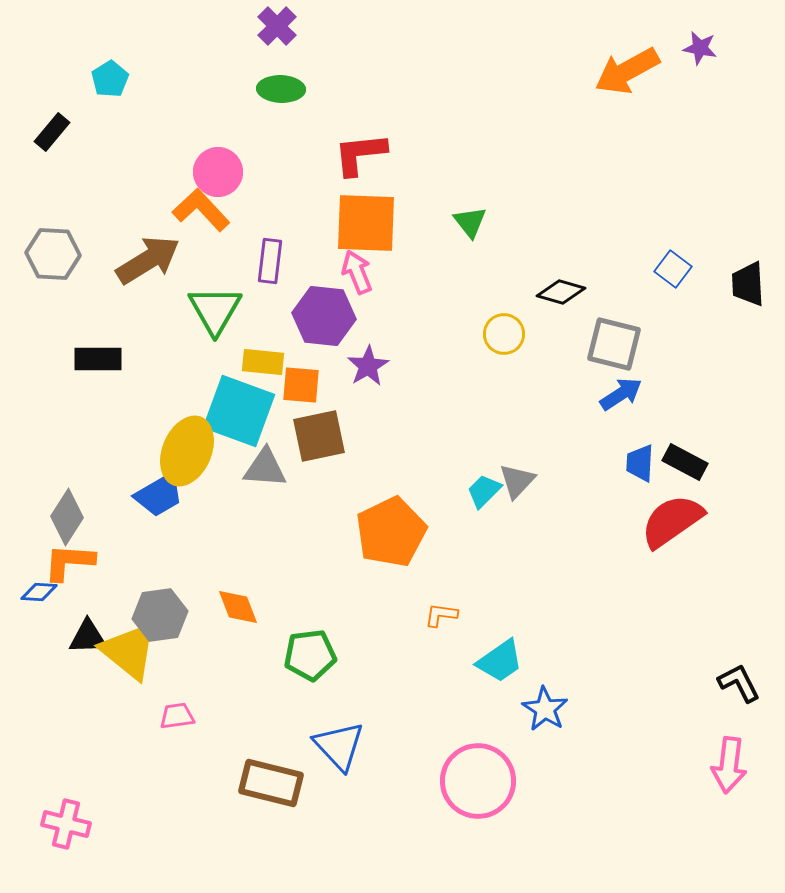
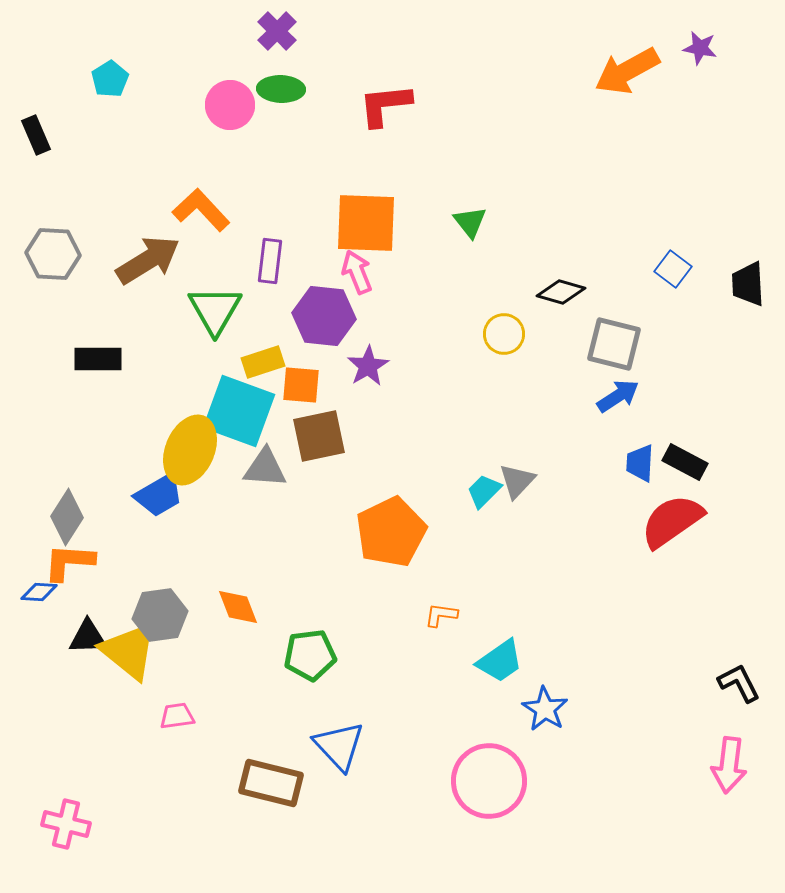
purple cross at (277, 26): moved 5 px down
black rectangle at (52, 132): moved 16 px left, 3 px down; rotated 63 degrees counterclockwise
red L-shape at (360, 154): moved 25 px right, 49 px up
pink circle at (218, 172): moved 12 px right, 67 px up
yellow rectangle at (263, 362): rotated 24 degrees counterclockwise
blue arrow at (621, 394): moved 3 px left, 2 px down
yellow ellipse at (187, 451): moved 3 px right, 1 px up
pink circle at (478, 781): moved 11 px right
